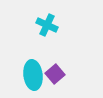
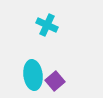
purple square: moved 7 px down
